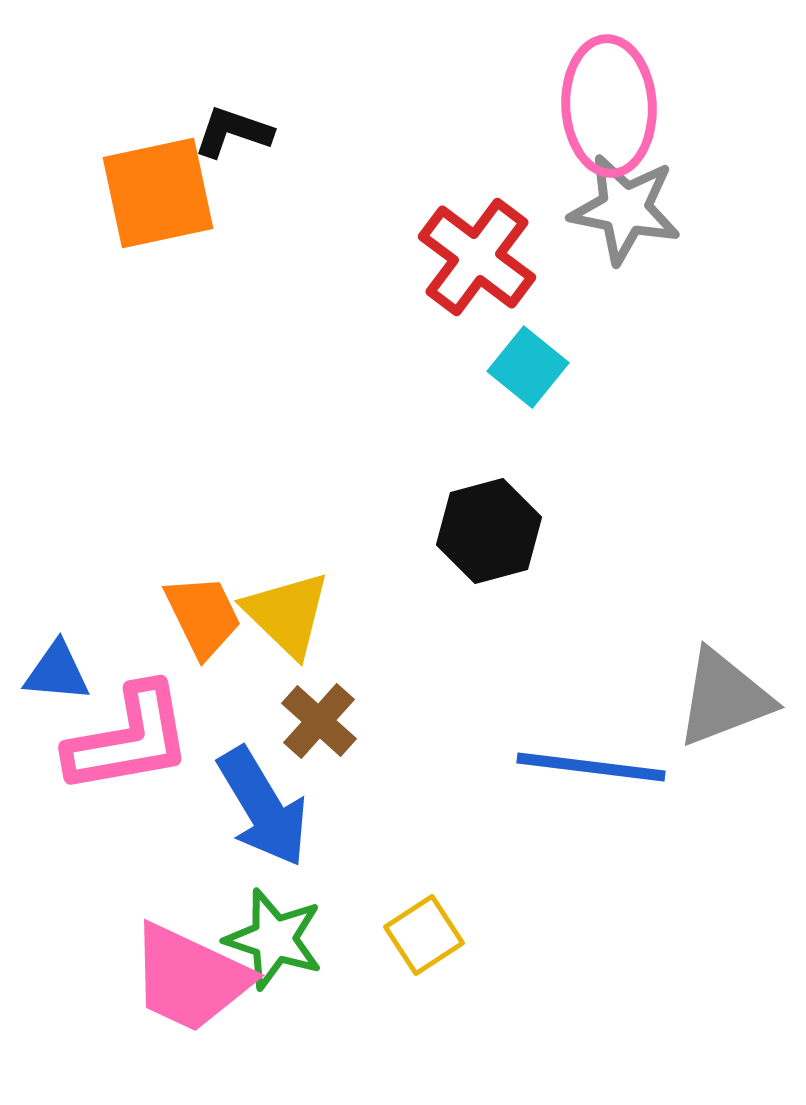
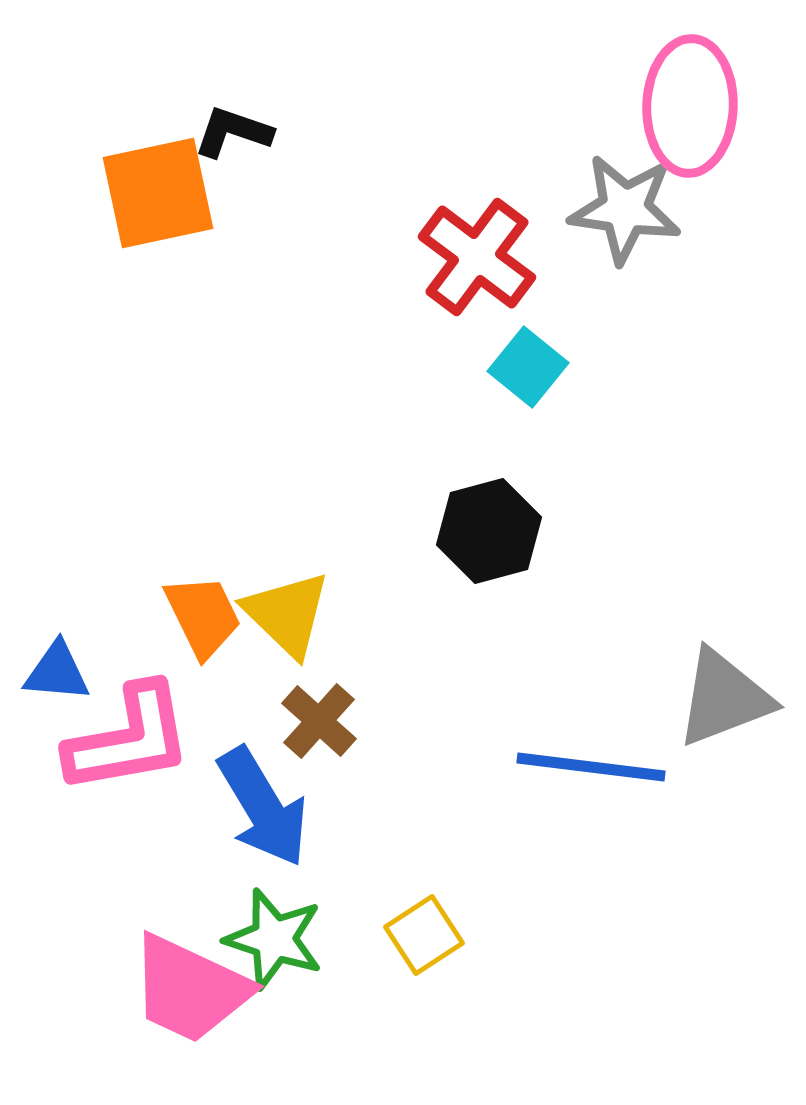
pink ellipse: moved 81 px right; rotated 5 degrees clockwise
gray star: rotated 3 degrees counterclockwise
pink trapezoid: moved 11 px down
